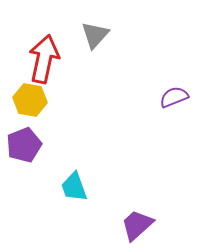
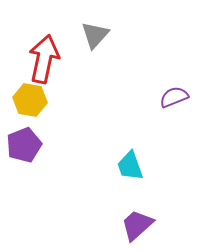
cyan trapezoid: moved 56 px right, 21 px up
